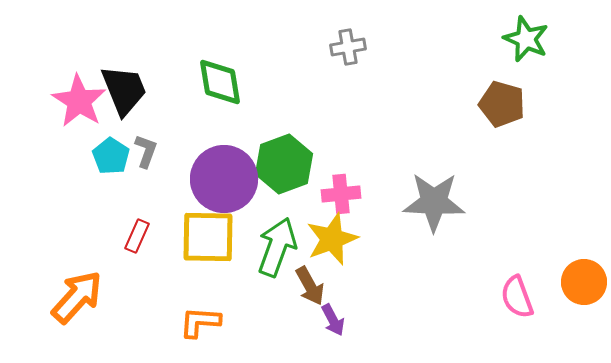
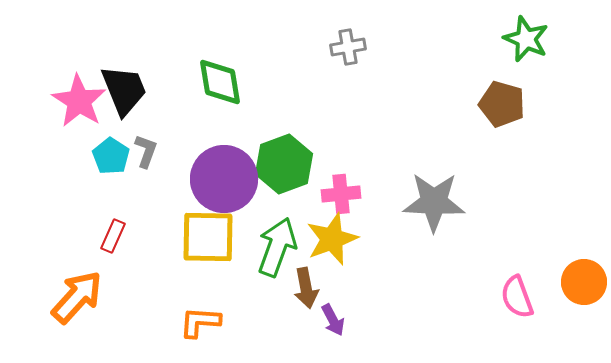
red rectangle: moved 24 px left
brown arrow: moved 4 px left, 2 px down; rotated 18 degrees clockwise
